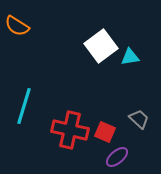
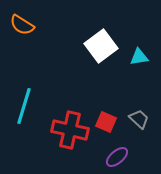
orange semicircle: moved 5 px right, 1 px up
cyan triangle: moved 9 px right
red square: moved 1 px right, 10 px up
